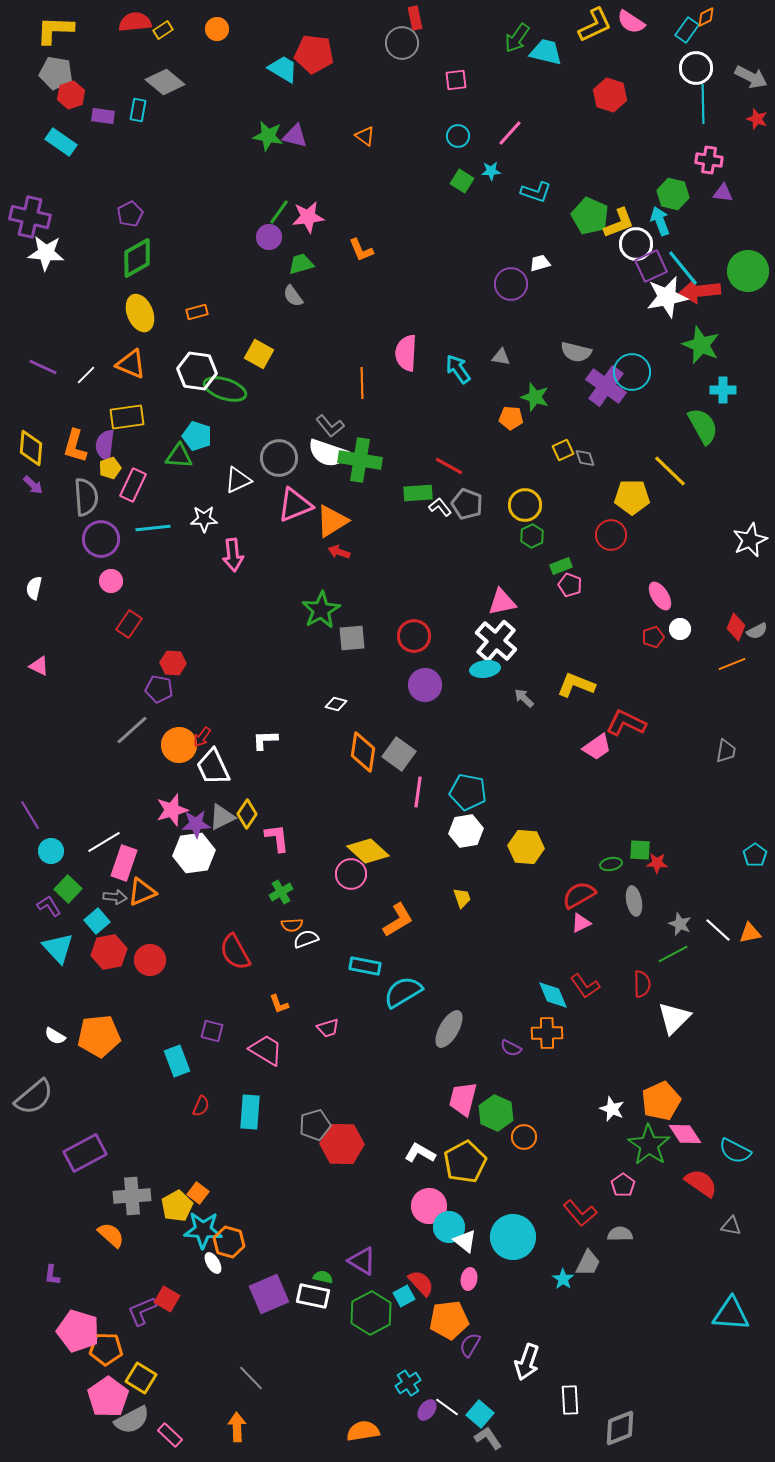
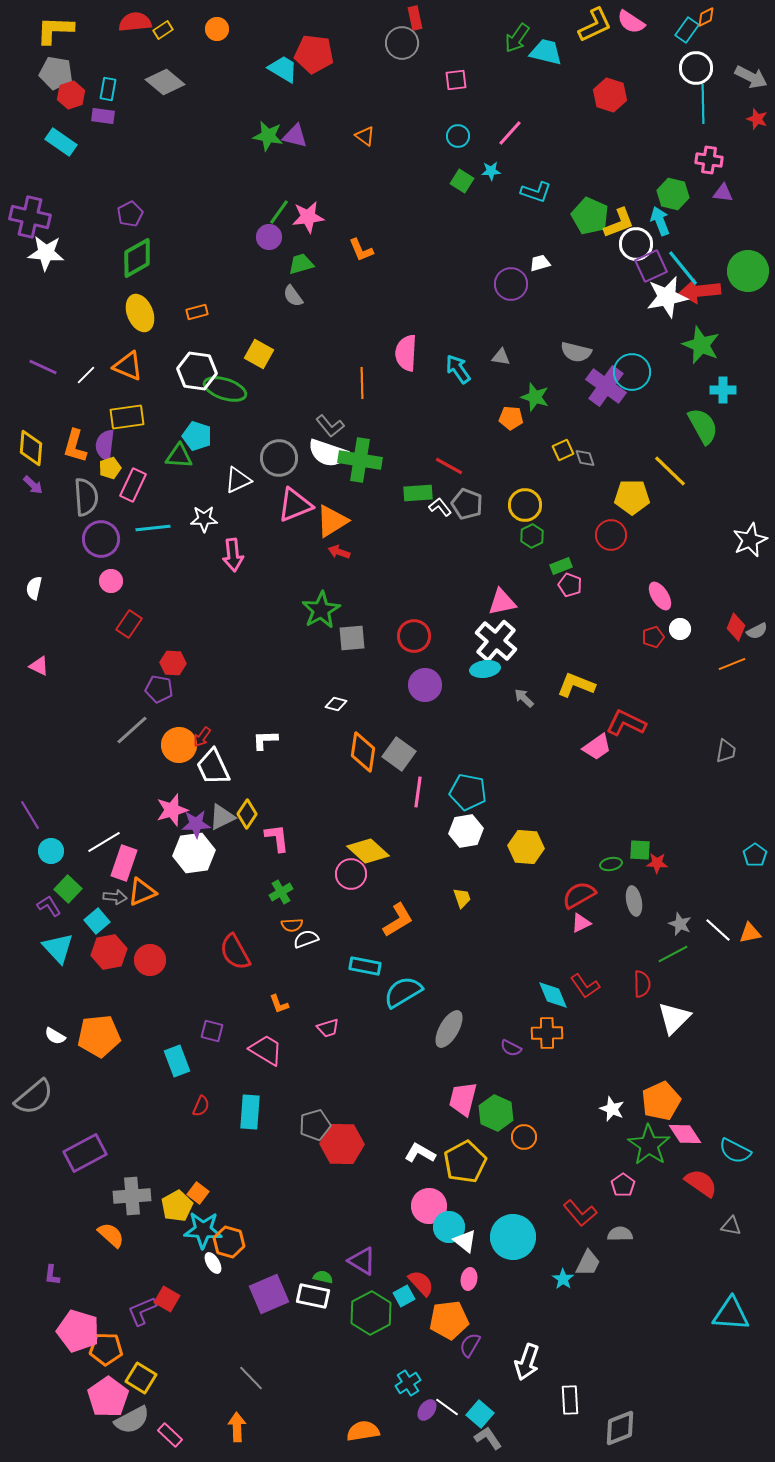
cyan rectangle at (138, 110): moved 30 px left, 21 px up
orange triangle at (131, 364): moved 3 px left, 2 px down
